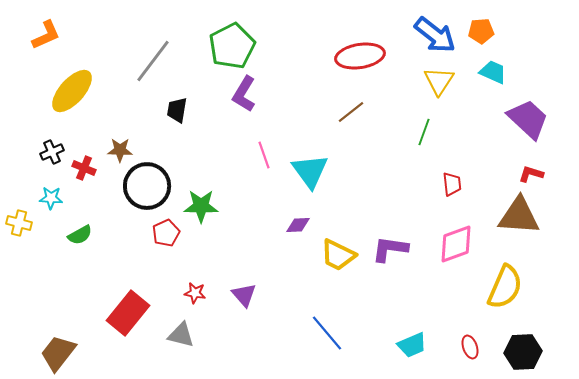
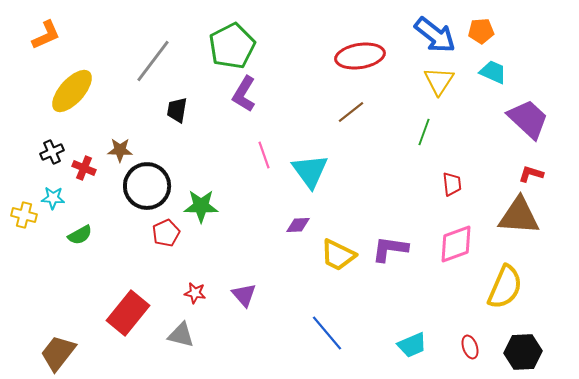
cyan star at (51, 198): moved 2 px right
yellow cross at (19, 223): moved 5 px right, 8 px up
